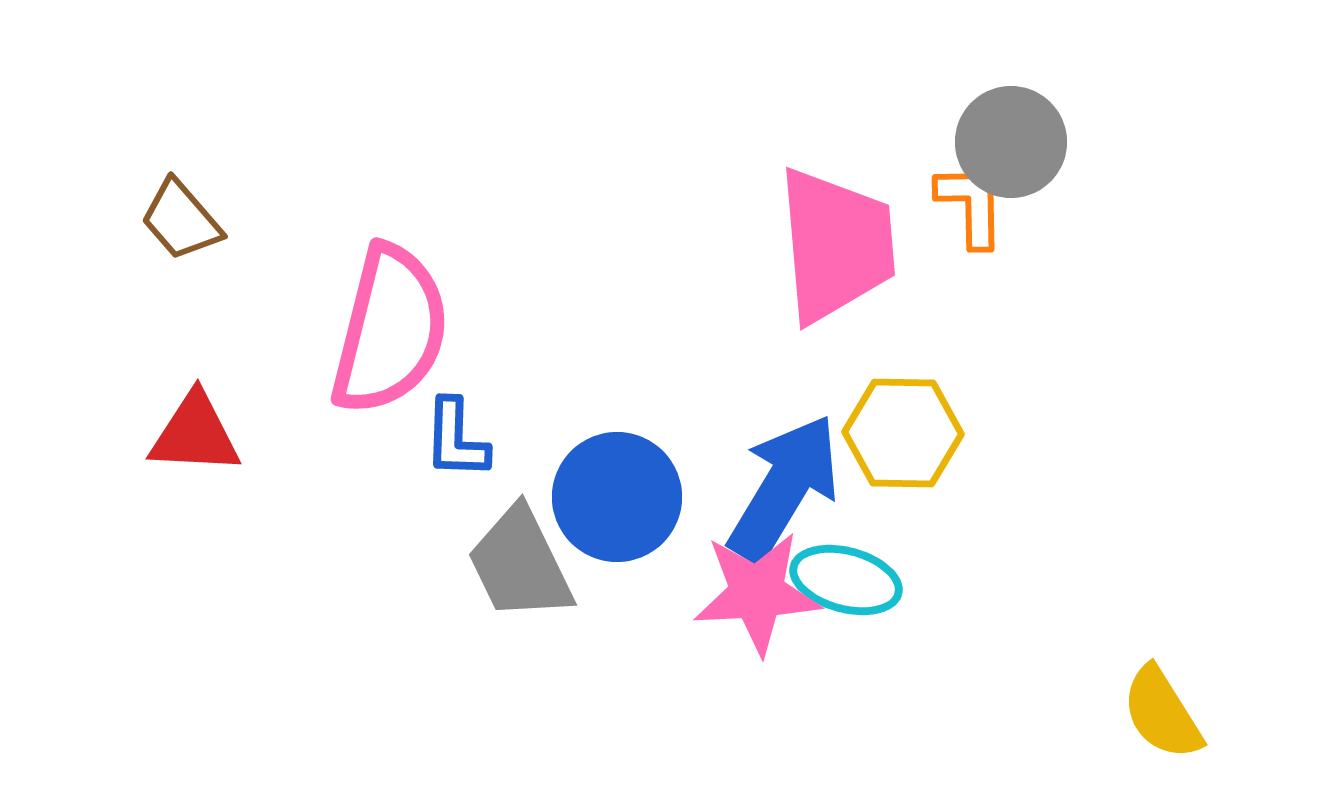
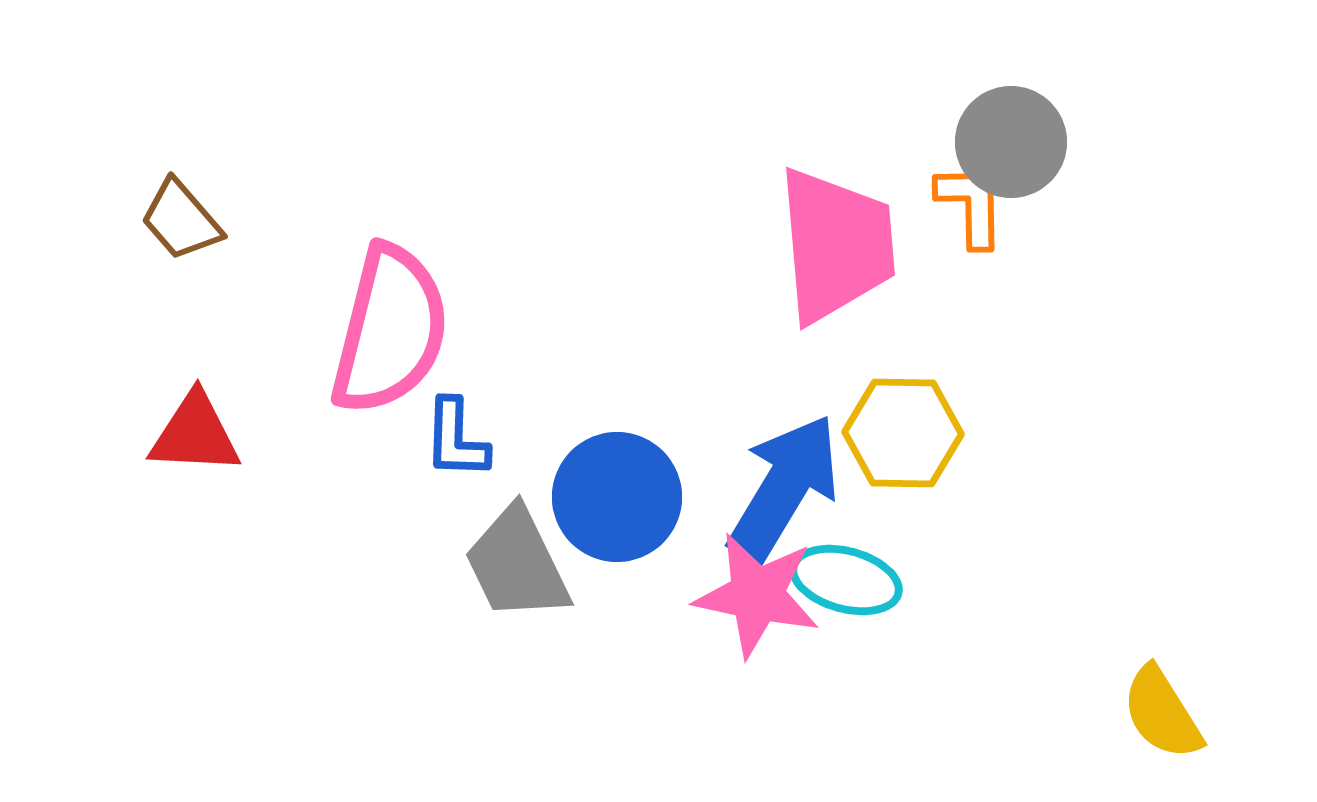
gray trapezoid: moved 3 px left
pink star: moved 2 px down; rotated 15 degrees clockwise
